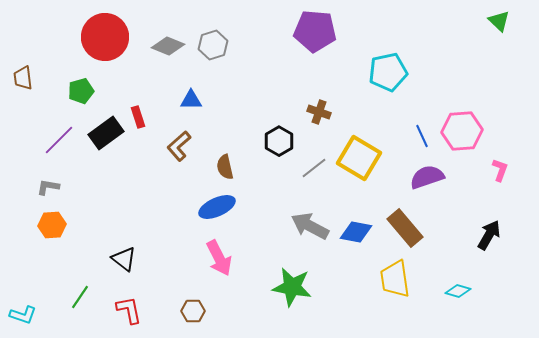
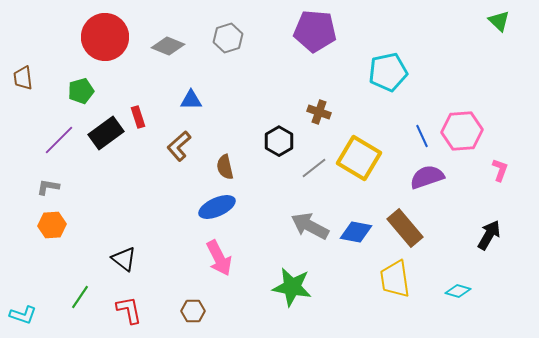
gray hexagon: moved 15 px right, 7 px up
